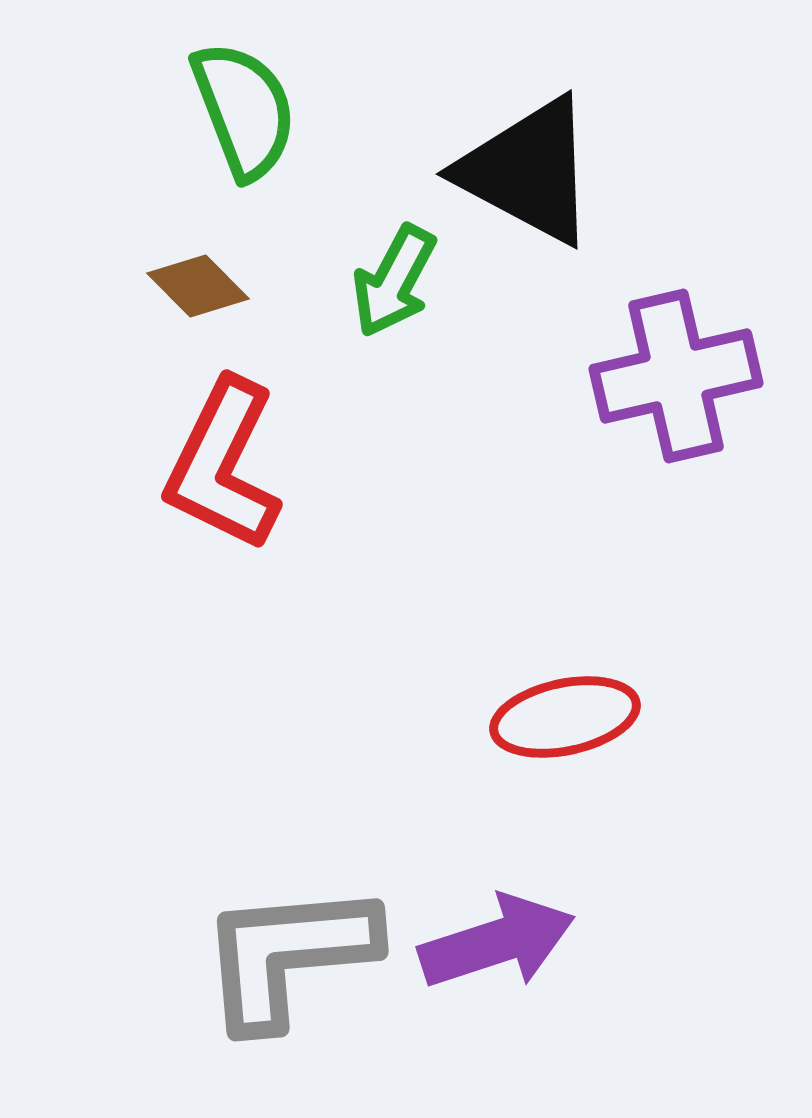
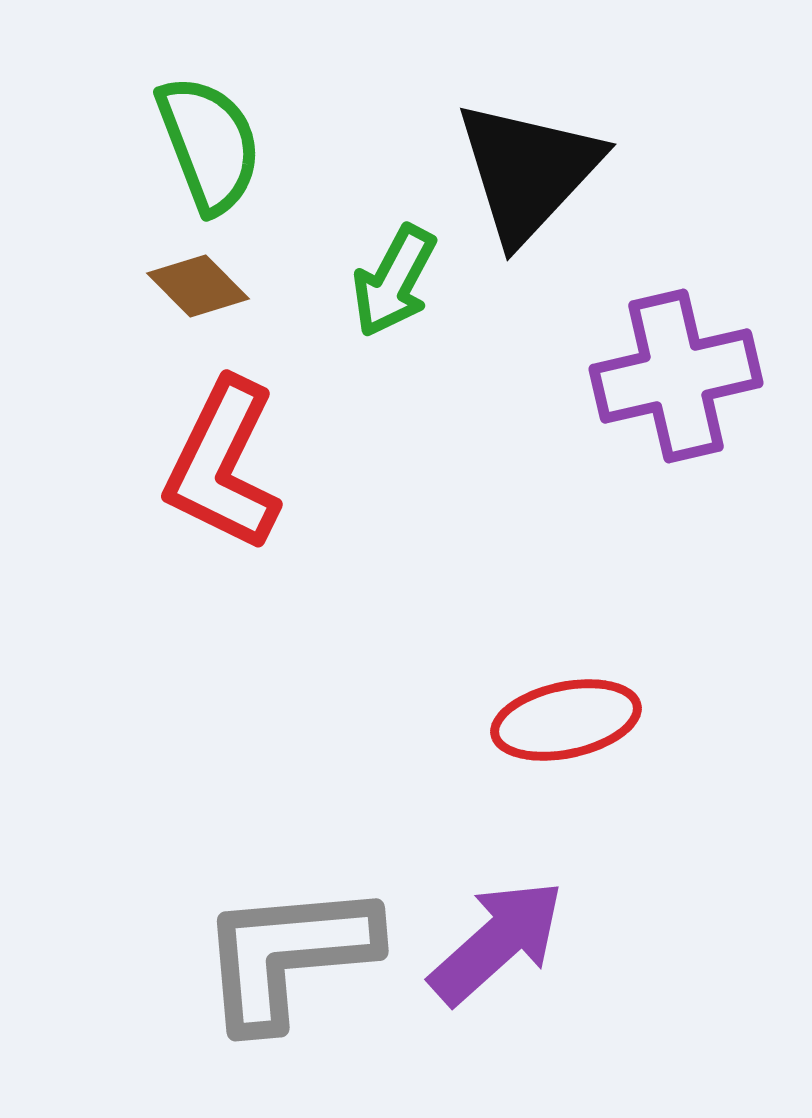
green semicircle: moved 35 px left, 34 px down
black triangle: rotated 45 degrees clockwise
red ellipse: moved 1 px right, 3 px down
purple arrow: rotated 24 degrees counterclockwise
